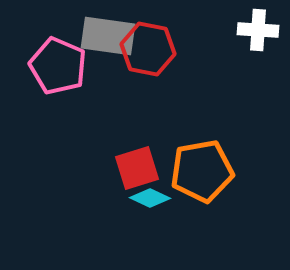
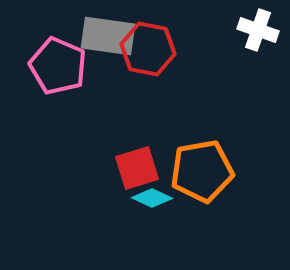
white cross: rotated 15 degrees clockwise
cyan diamond: moved 2 px right
